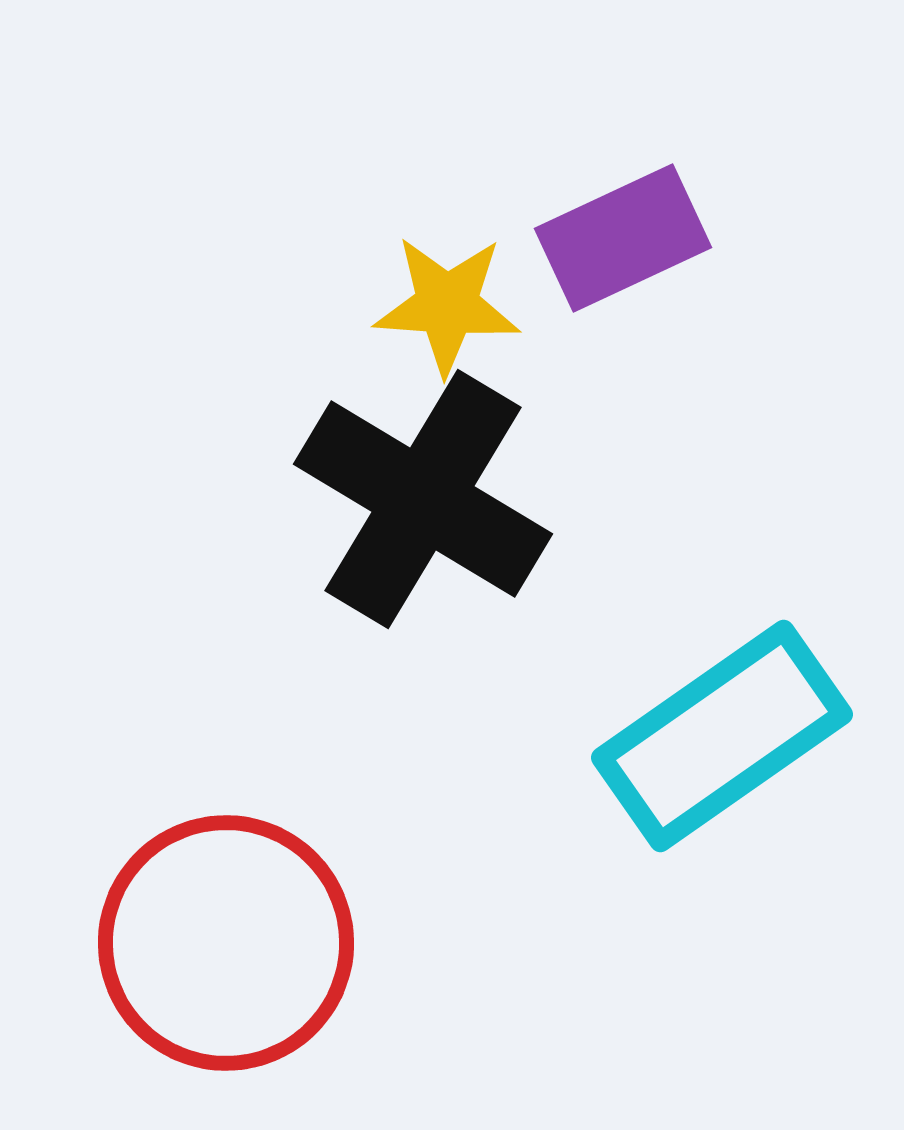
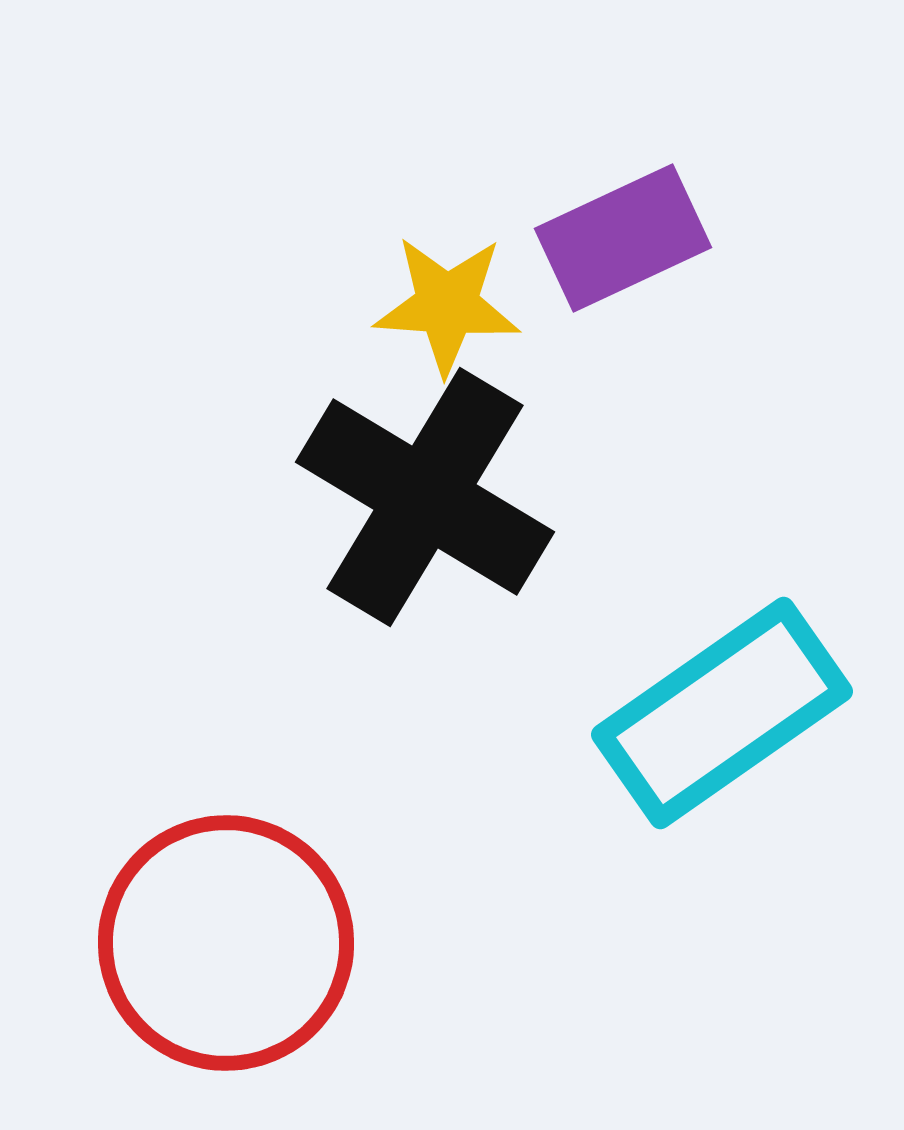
black cross: moved 2 px right, 2 px up
cyan rectangle: moved 23 px up
